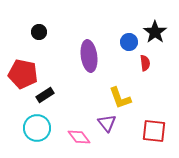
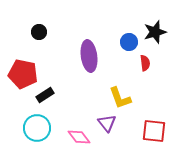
black star: rotated 20 degrees clockwise
